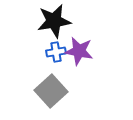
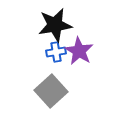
black star: moved 1 px right, 4 px down
purple star: rotated 20 degrees clockwise
